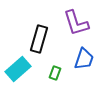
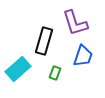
purple L-shape: moved 1 px left
black rectangle: moved 5 px right, 2 px down
blue trapezoid: moved 1 px left, 3 px up
